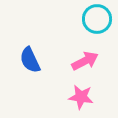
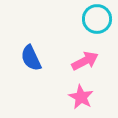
blue semicircle: moved 1 px right, 2 px up
pink star: rotated 20 degrees clockwise
